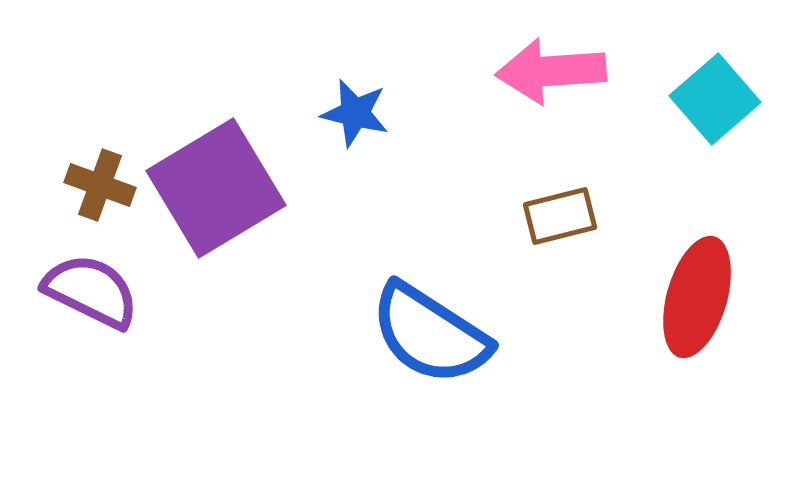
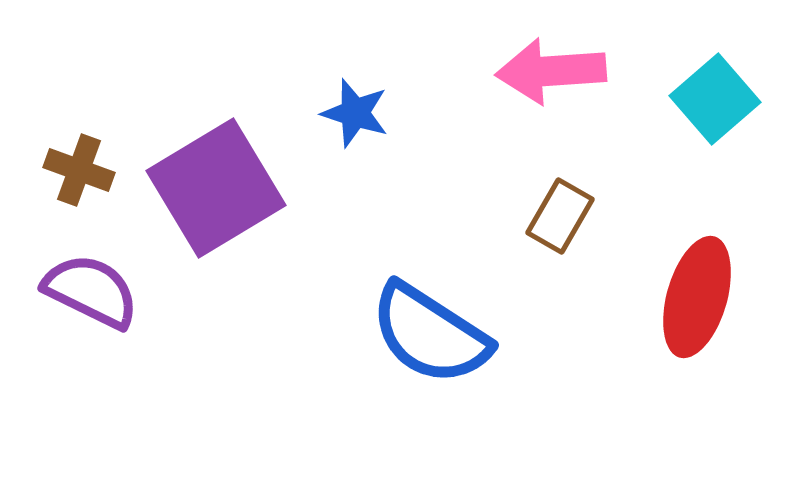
blue star: rotated 4 degrees clockwise
brown cross: moved 21 px left, 15 px up
brown rectangle: rotated 46 degrees counterclockwise
